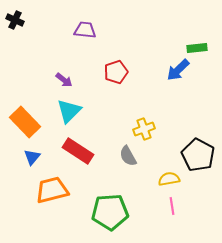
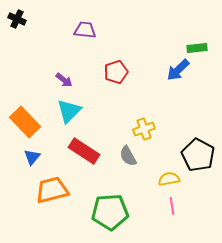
black cross: moved 2 px right, 1 px up
red rectangle: moved 6 px right
